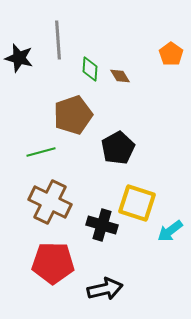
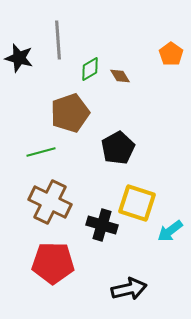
green diamond: rotated 55 degrees clockwise
brown pentagon: moved 3 px left, 2 px up
black arrow: moved 24 px right
